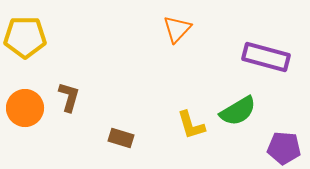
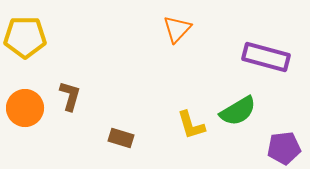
brown L-shape: moved 1 px right, 1 px up
purple pentagon: rotated 12 degrees counterclockwise
